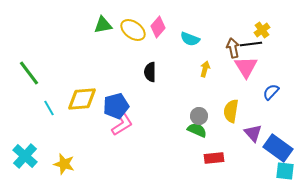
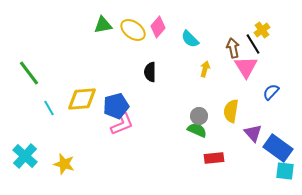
cyan semicircle: rotated 24 degrees clockwise
black line: moved 2 px right; rotated 65 degrees clockwise
pink L-shape: rotated 10 degrees clockwise
